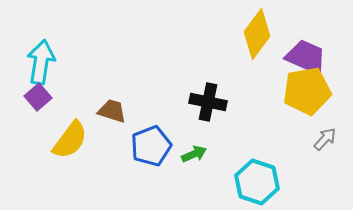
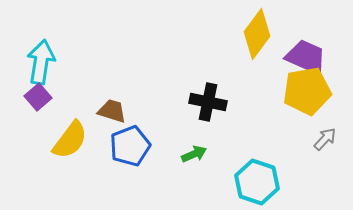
blue pentagon: moved 21 px left
